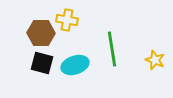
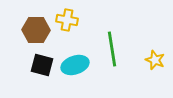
brown hexagon: moved 5 px left, 3 px up
black square: moved 2 px down
